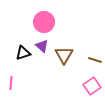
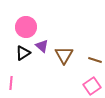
pink circle: moved 18 px left, 5 px down
black triangle: rotated 14 degrees counterclockwise
